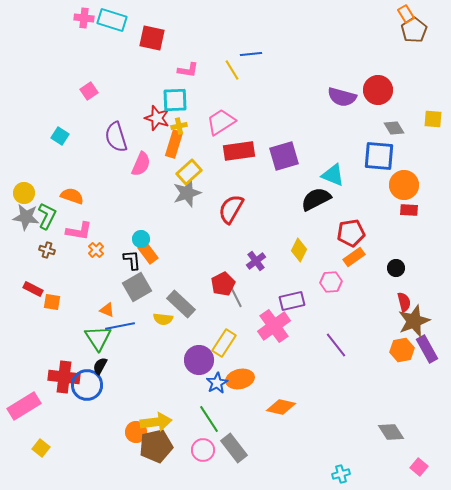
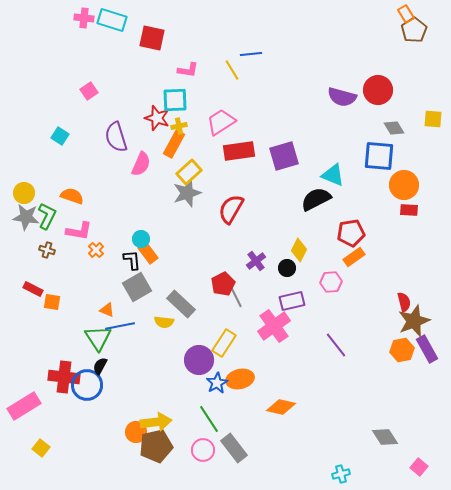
orange rectangle at (174, 144): rotated 12 degrees clockwise
black circle at (396, 268): moved 109 px left
yellow semicircle at (163, 319): moved 1 px right, 3 px down
gray diamond at (391, 432): moved 6 px left, 5 px down
